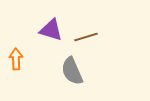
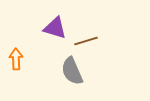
purple triangle: moved 4 px right, 2 px up
brown line: moved 4 px down
